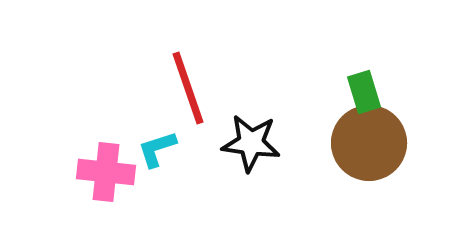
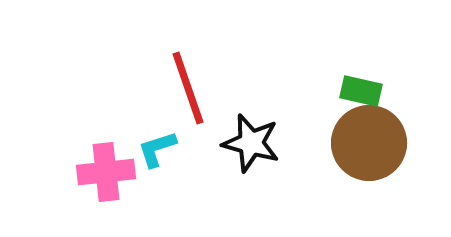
green rectangle: moved 3 px left, 1 px up; rotated 60 degrees counterclockwise
black star: rotated 8 degrees clockwise
pink cross: rotated 12 degrees counterclockwise
